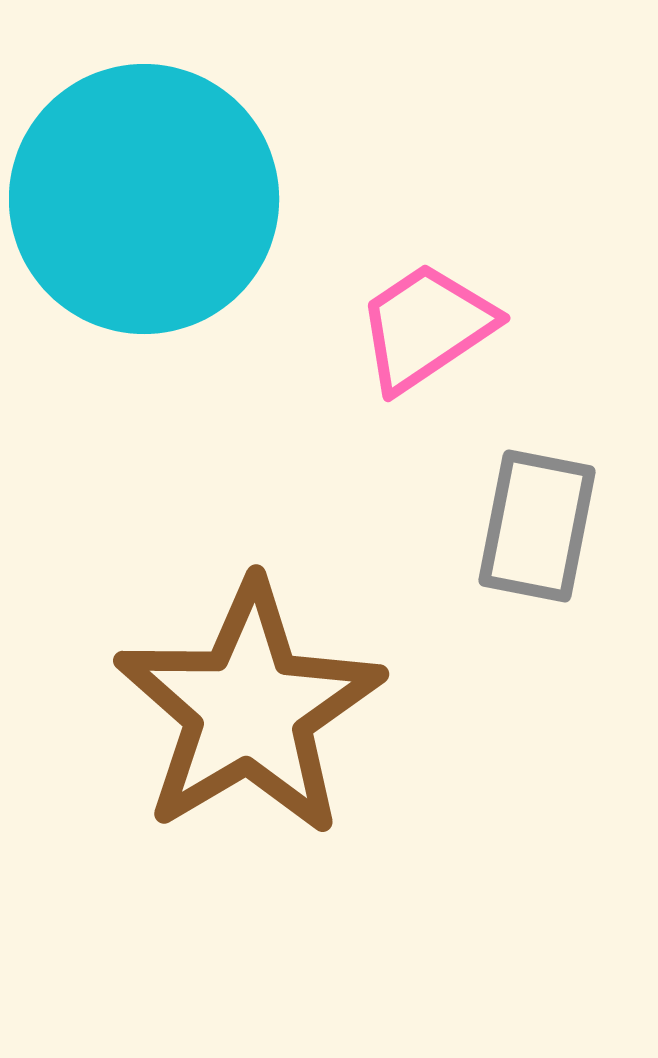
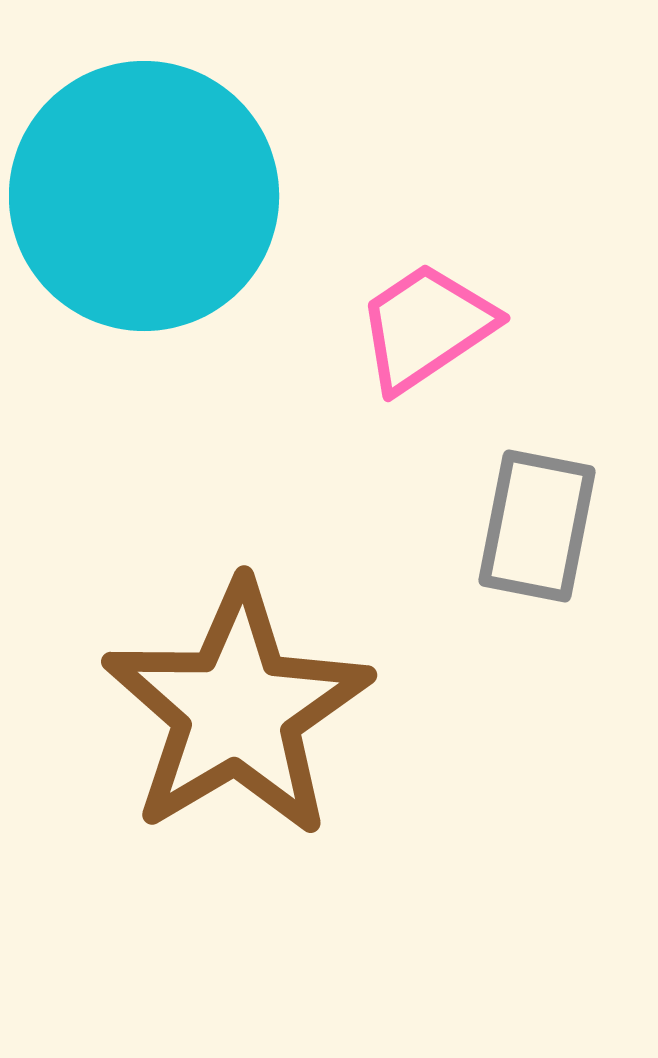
cyan circle: moved 3 px up
brown star: moved 12 px left, 1 px down
